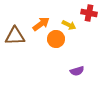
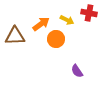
yellow arrow: moved 2 px left, 5 px up
purple semicircle: rotated 72 degrees clockwise
